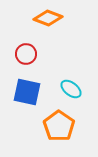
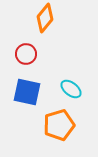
orange diamond: moved 3 px left; rotated 72 degrees counterclockwise
orange pentagon: moved 1 px up; rotated 20 degrees clockwise
